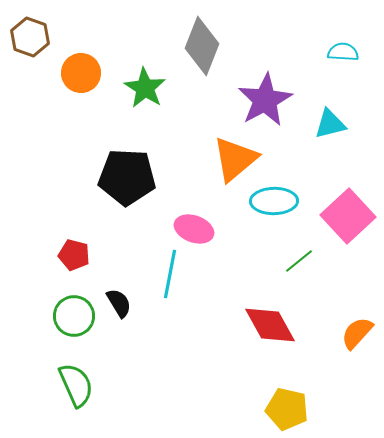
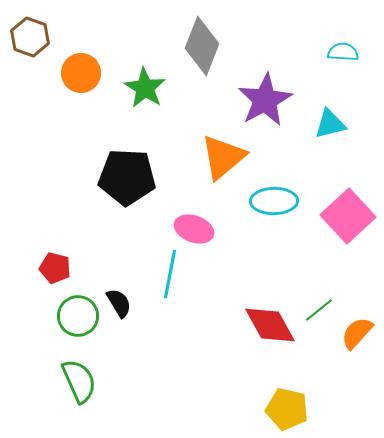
orange triangle: moved 12 px left, 2 px up
red pentagon: moved 19 px left, 13 px down
green line: moved 20 px right, 49 px down
green circle: moved 4 px right
green semicircle: moved 3 px right, 4 px up
